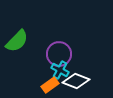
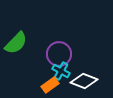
green semicircle: moved 1 px left, 2 px down
cyan cross: moved 1 px right, 1 px down
white diamond: moved 8 px right
